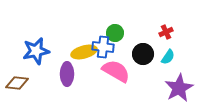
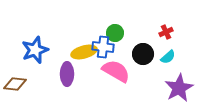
blue star: moved 1 px left, 1 px up; rotated 8 degrees counterclockwise
cyan semicircle: rotated 14 degrees clockwise
brown diamond: moved 2 px left, 1 px down
